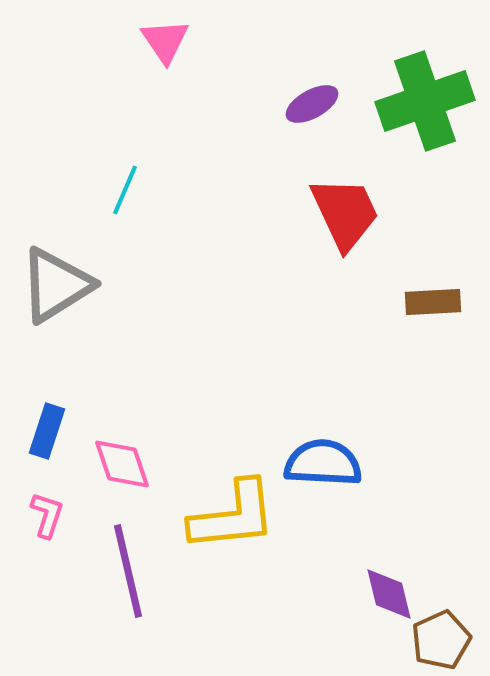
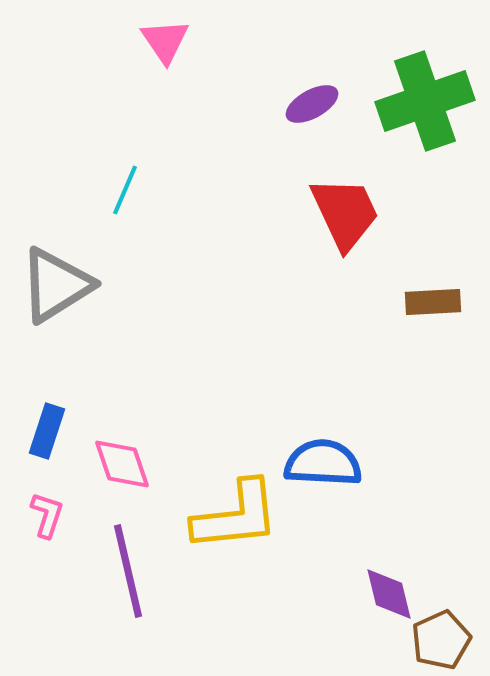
yellow L-shape: moved 3 px right
